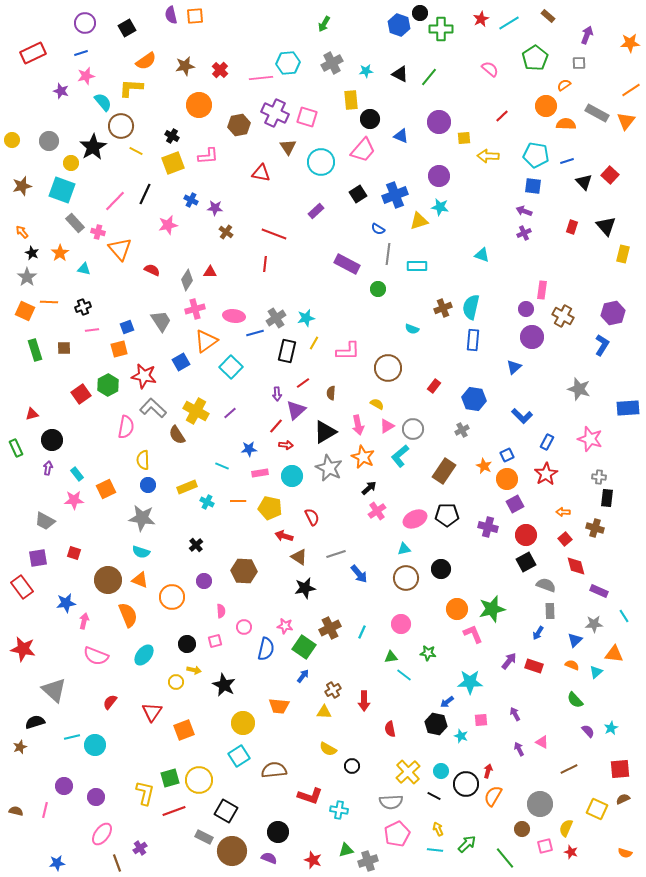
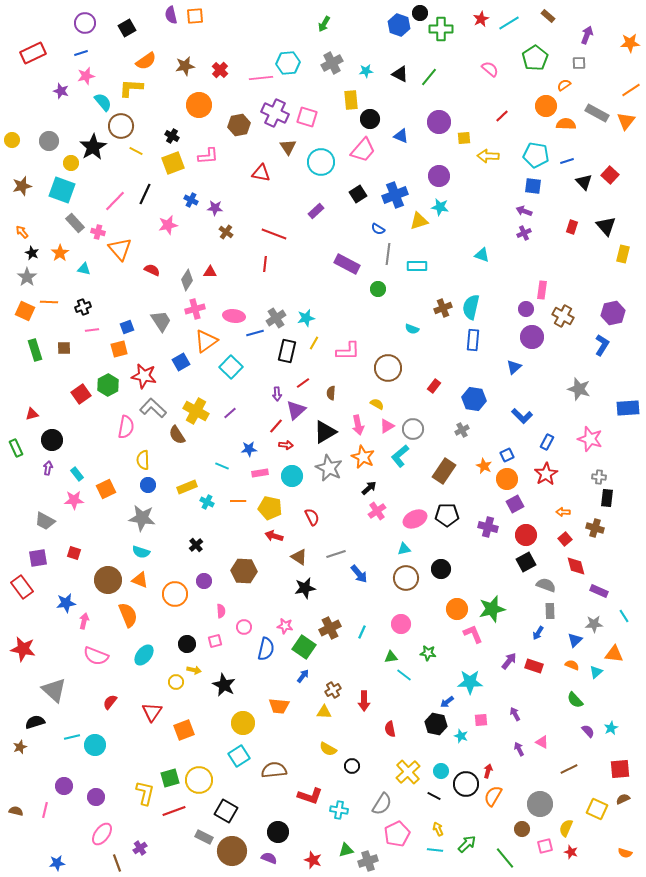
red arrow at (284, 536): moved 10 px left
orange circle at (172, 597): moved 3 px right, 3 px up
gray semicircle at (391, 802): moved 9 px left, 2 px down; rotated 55 degrees counterclockwise
